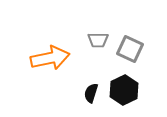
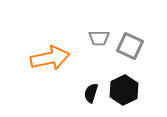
gray trapezoid: moved 1 px right, 2 px up
gray square: moved 3 px up
